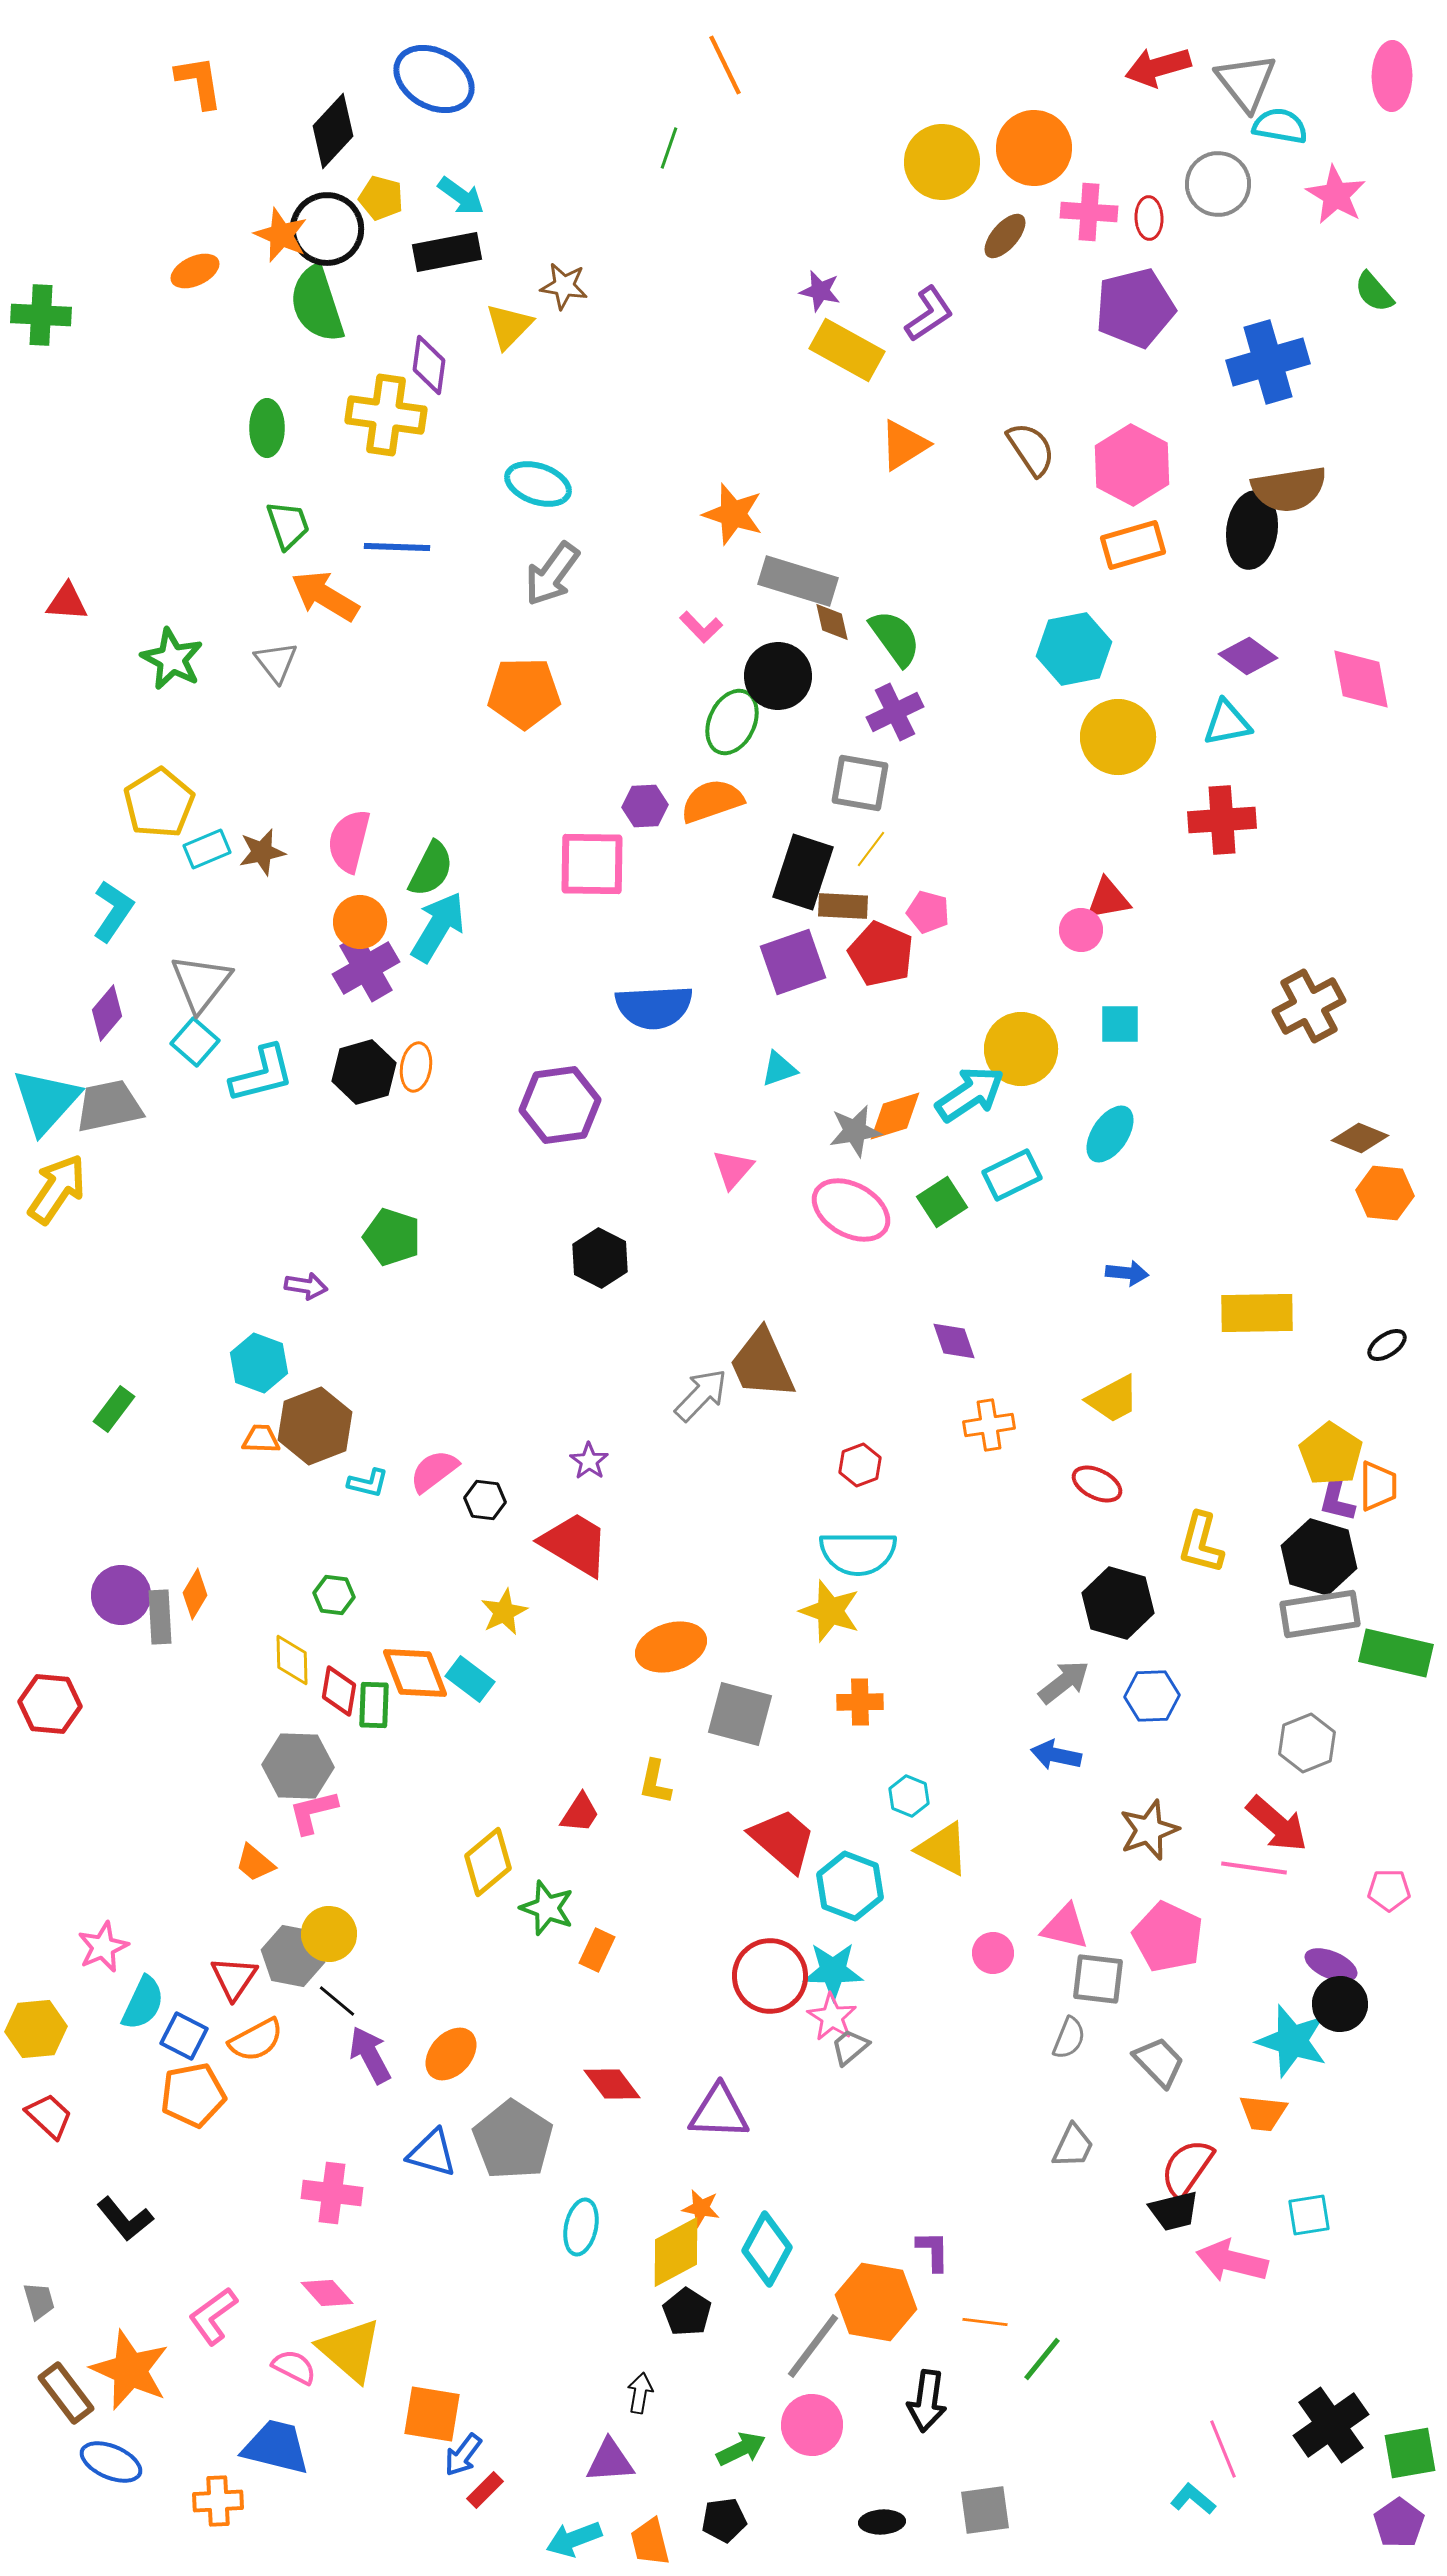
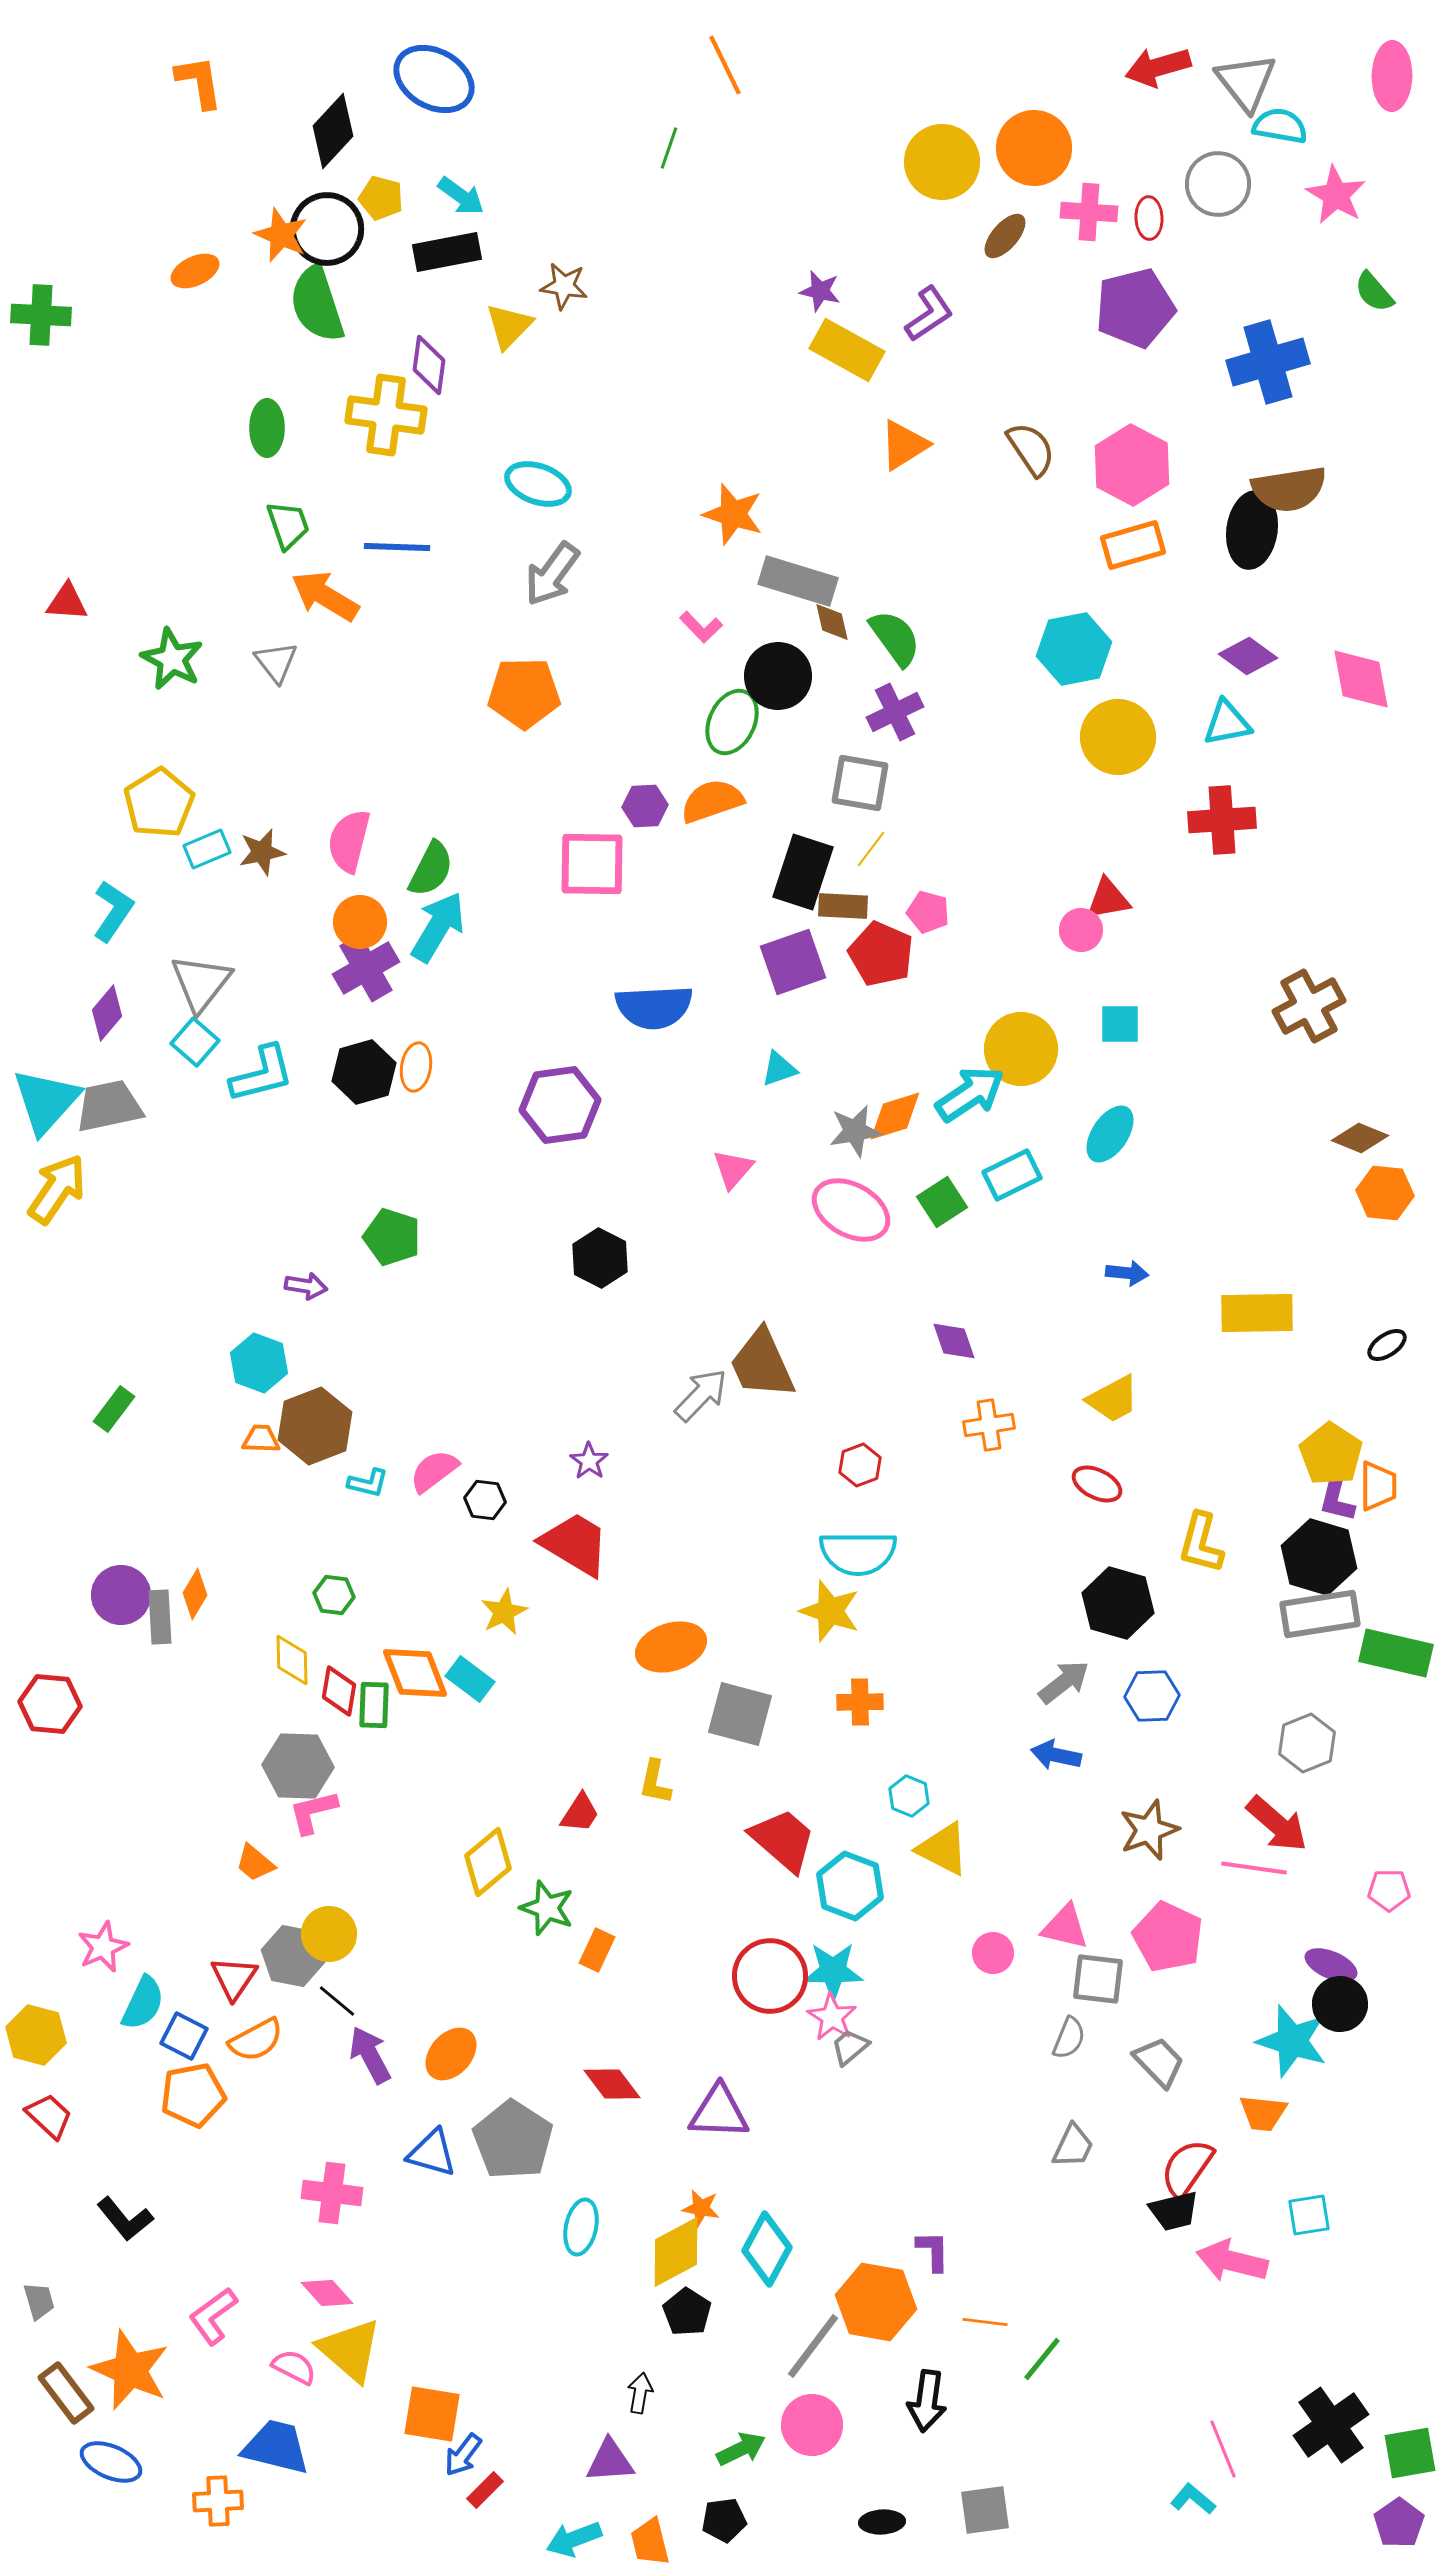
yellow hexagon at (36, 2029): moved 6 px down; rotated 20 degrees clockwise
